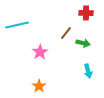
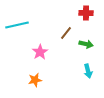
green arrow: moved 3 px right, 1 px down
orange star: moved 4 px left, 6 px up; rotated 24 degrees clockwise
